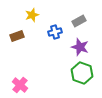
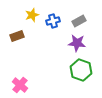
blue cross: moved 2 px left, 11 px up
purple star: moved 3 px left, 4 px up; rotated 12 degrees counterclockwise
green hexagon: moved 1 px left, 3 px up
